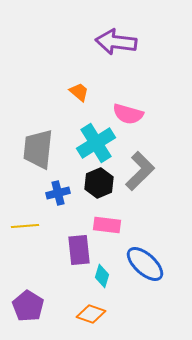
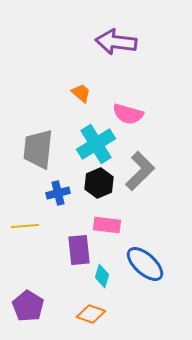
orange trapezoid: moved 2 px right, 1 px down
cyan cross: moved 1 px down
